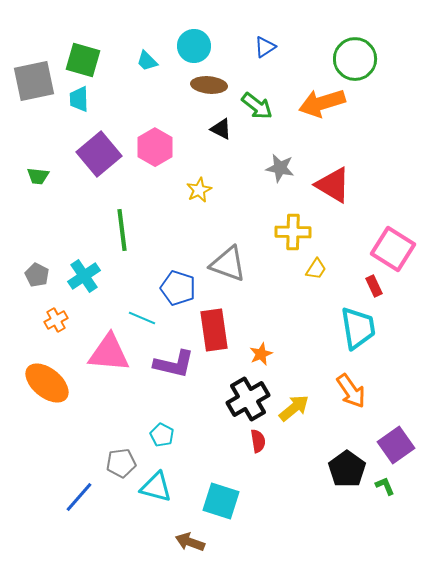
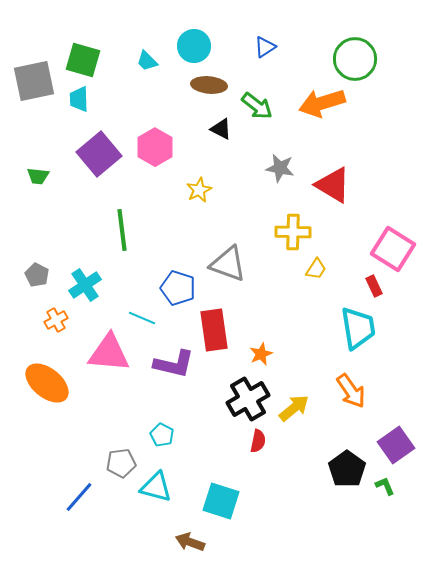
cyan cross at (84, 276): moved 1 px right, 9 px down
red semicircle at (258, 441): rotated 20 degrees clockwise
